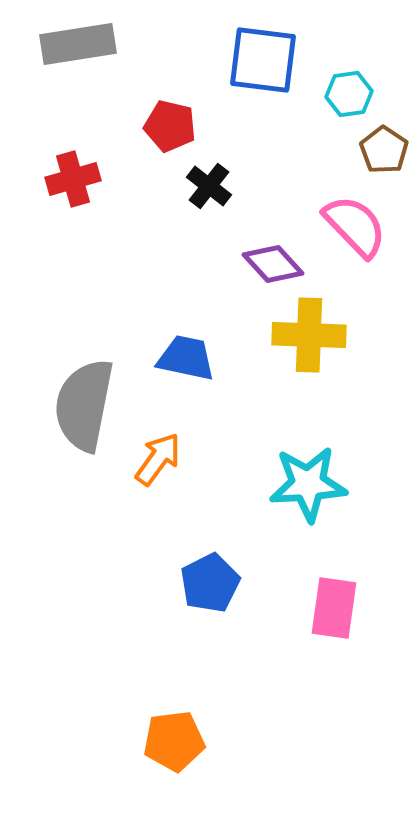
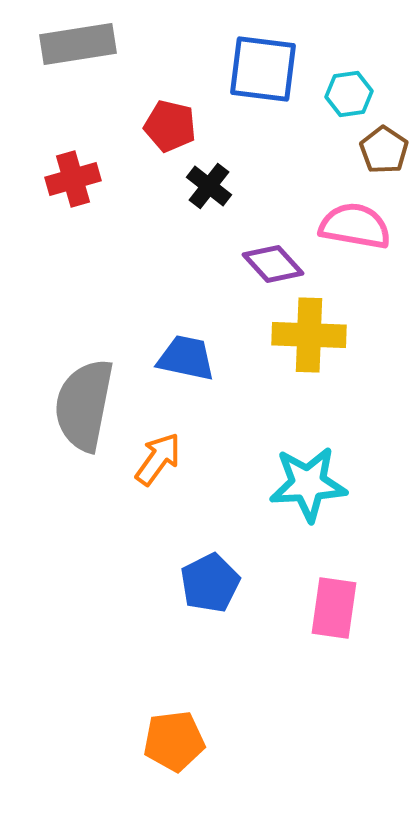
blue square: moved 9 px down
pink semicircle: rotated 36 degrees counterclockwise
